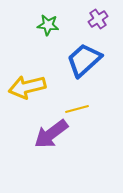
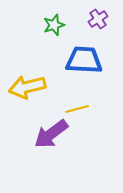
green star: moved 6 px right; rotated 25 degrees counterclockwise
blue trapezoid: rotated 45 degrees clockwise
